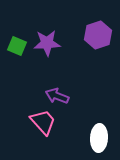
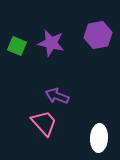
purple hexagon: rotated 8 degrees clockwise
purple star: moved 4 px right; rotated 16 degrees clockwise
pink trapezoid: moved 1 px right, 1 px down
